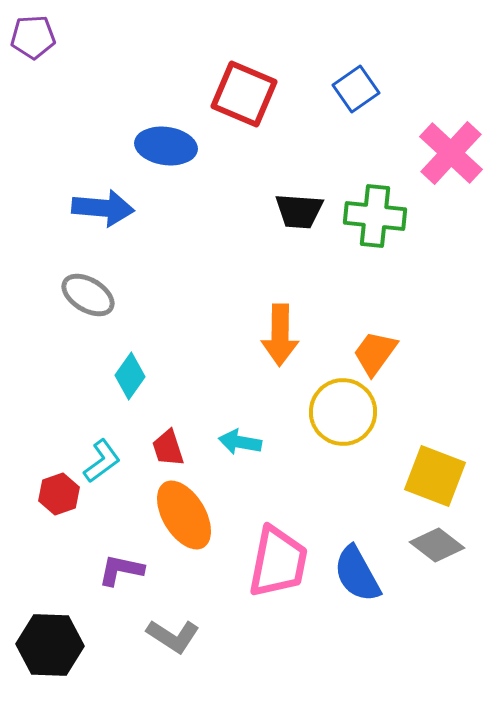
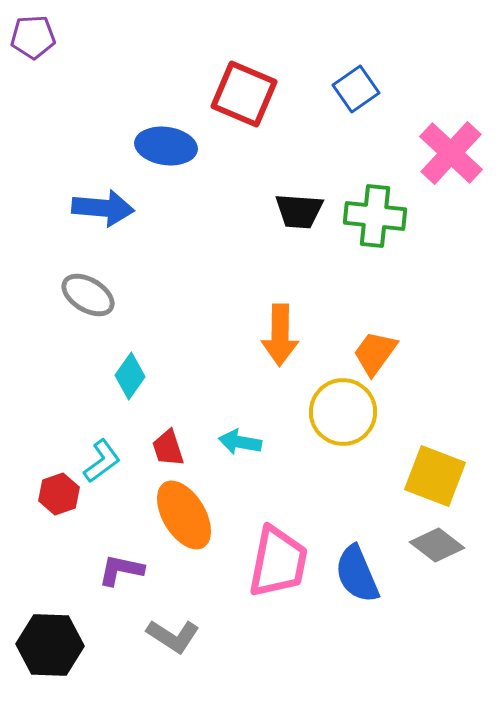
blue semicircle: rotated 6 degrees clockwise
